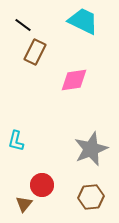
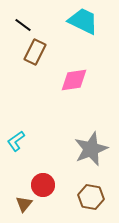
cyan L-shape: rotated 40 degrees clockwise
red circle: moved 1 px right
brown hexagon: rotated 15 degrees clockwise
